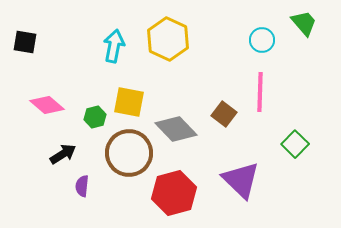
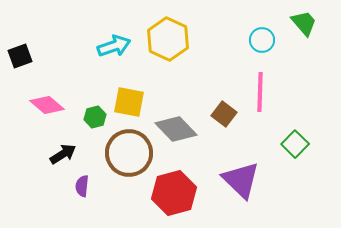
black square: moved 5 px left, 14 px down; rotated 30 degrees counterclockwise
cyan arrow: rotated 60 degrees clockwise
